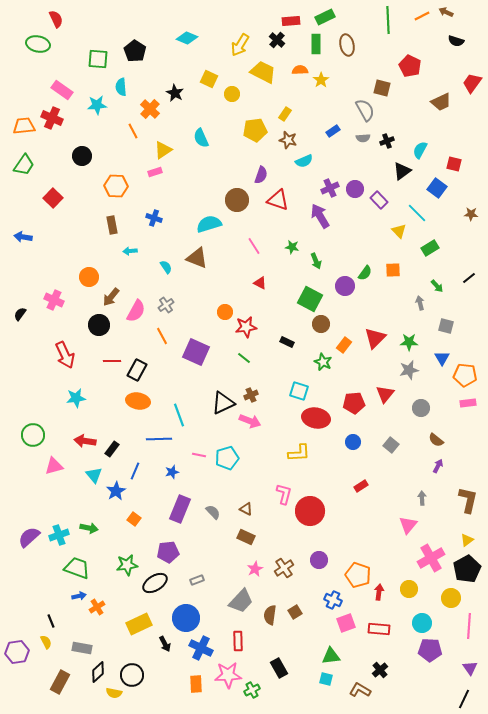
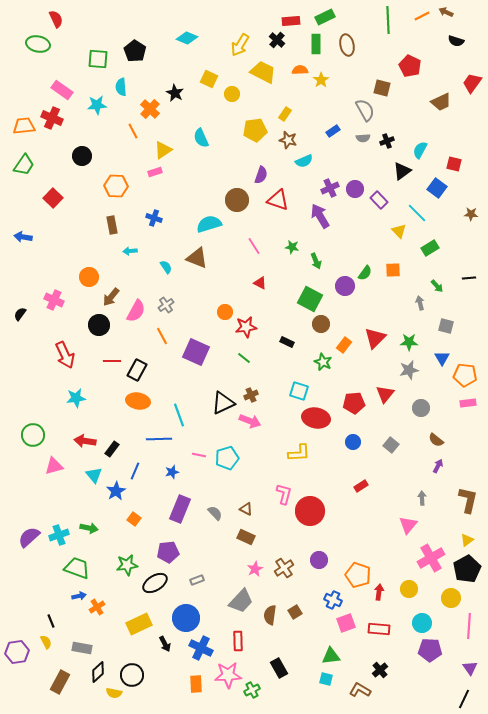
black line at (469, 278): rotated 32 degrees clockwise
gray semicircle at (213, 512): moved 2 px right, 1 px down
